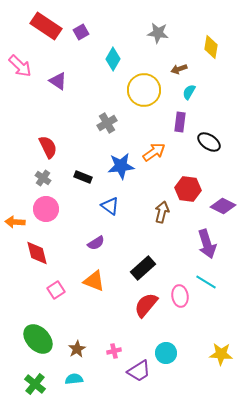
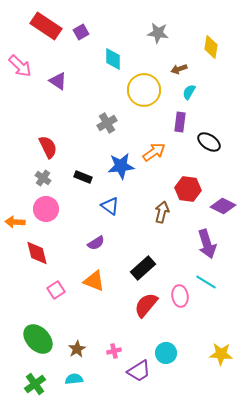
cyan diamond at (113, 59): rotated 30 degrees counterclockwise
green cross at (35, 384): rotated 15 degrees clockwise
